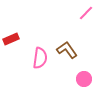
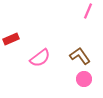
pink line: moved 2 px right, 2 px up; rotated 21 degrees counterclockwise
brown L-shape: moved 13 px right, 6 px down
pink semicircle: rotated 45 degrees clockwise
